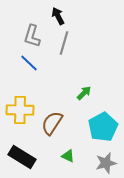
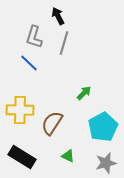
gray L-shape: moved 2 px right, 1 px down
